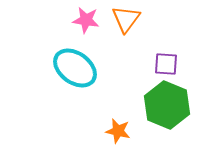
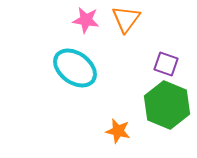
purple square: rotated 15 degrees clockwise
